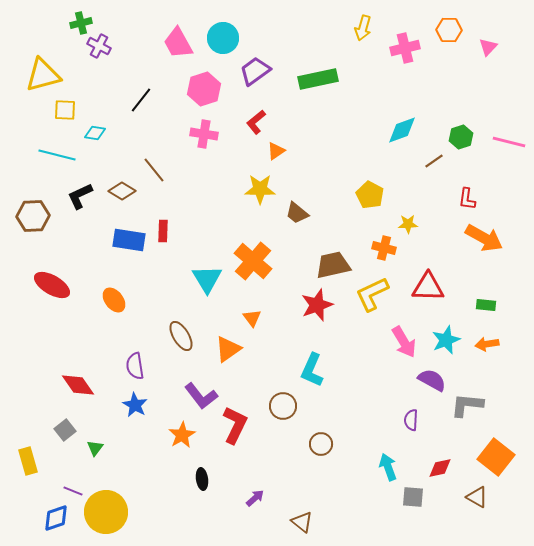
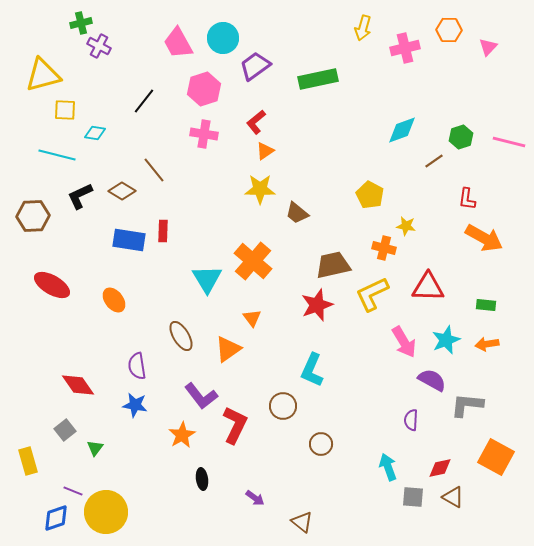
purple trapezoid at (255, 71): moved 5 px up
black line at (141, 100): moved 3 px right, 1 px down
orange triangle at (276, 151): moved 11 px left
yellow star at (408, 224): moved 2 px left, 2 px down; rotated 12 degrees clockwise
purple semicircle at (135, 366): moved 2 px right
blue star at (135, 405): rotated 20 degrees counterclockwise
orange square at (496, 457): rotated 9 degrees counterclockwise
brown triangle at (477, 497): moved 24 px left
purple arrow at (255, 498): rotated 78 degrees clockwise
